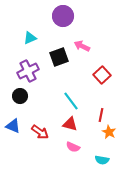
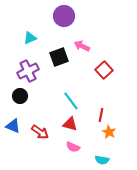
purple circle: moved 1 px right
red square: moved 2 px right, 5 px up
